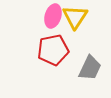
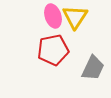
pink ellipse: rotated 35 degrees counterclockwise
gray trapezoid: moved 3 px right
